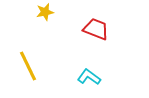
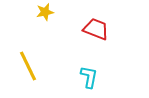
cyan L-shape: rotated 65 degrees clockwise
